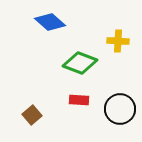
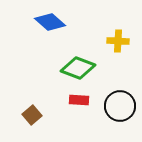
green diamond: moved 2 px left, 5 px down
black circle: moved 3 px up
